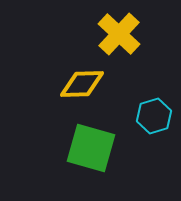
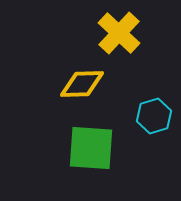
yellow cross: moved 1 px up
green square: rotated 12 degrees counterclockwise
